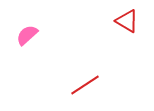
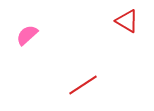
red line: moved 2 px left
